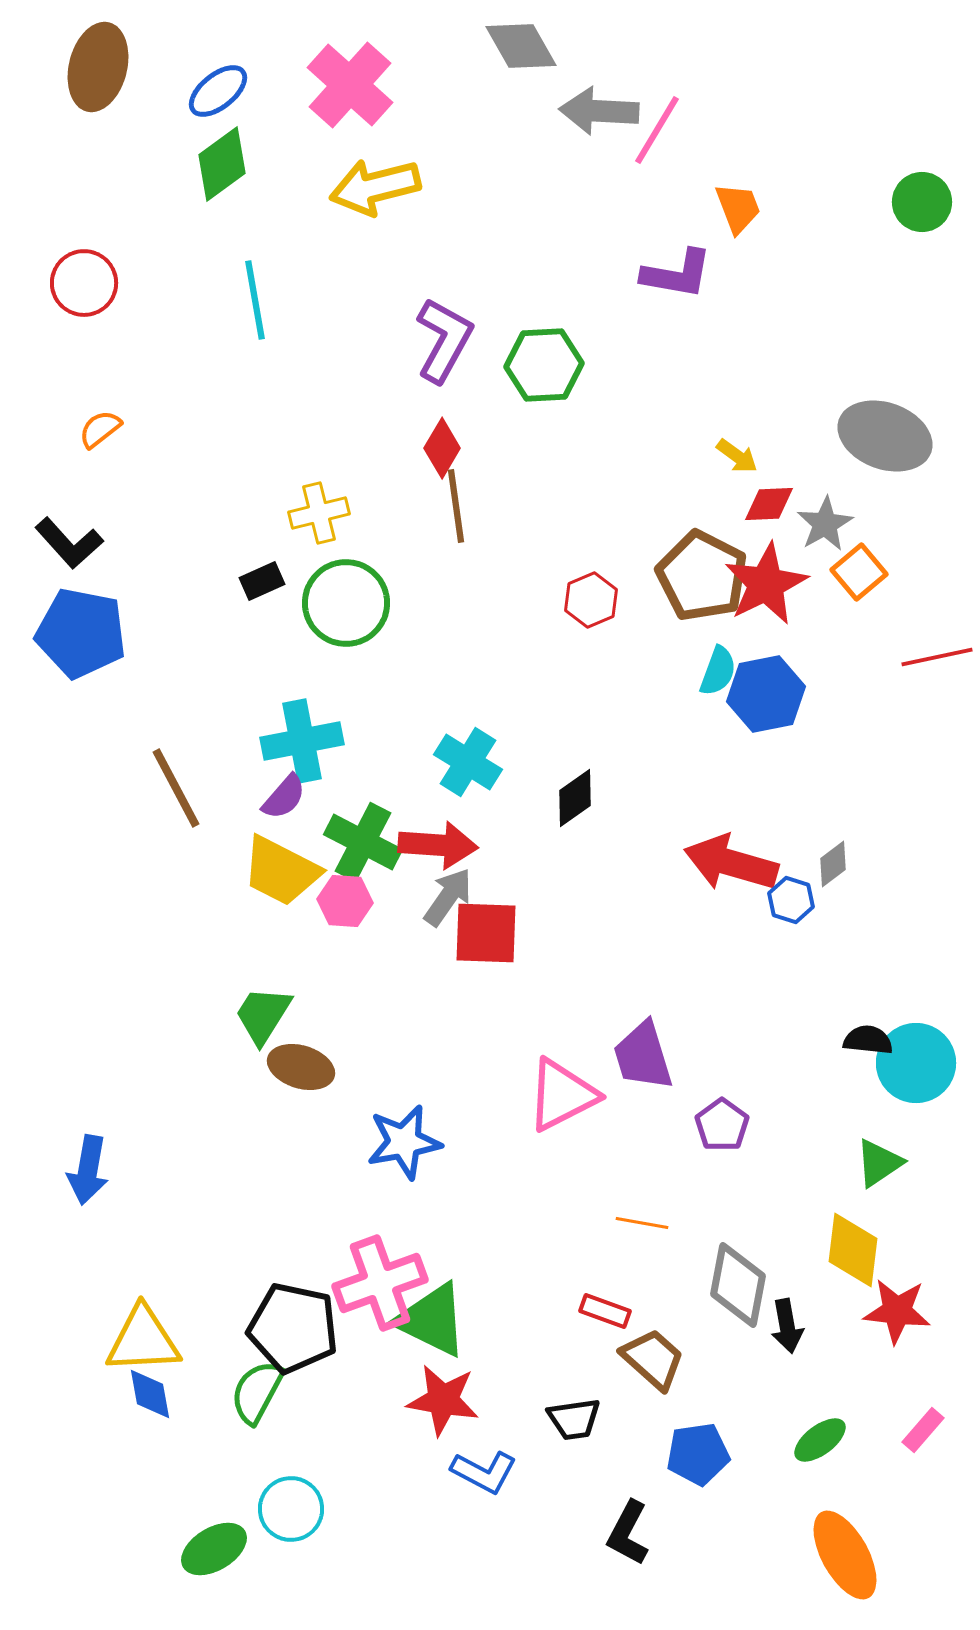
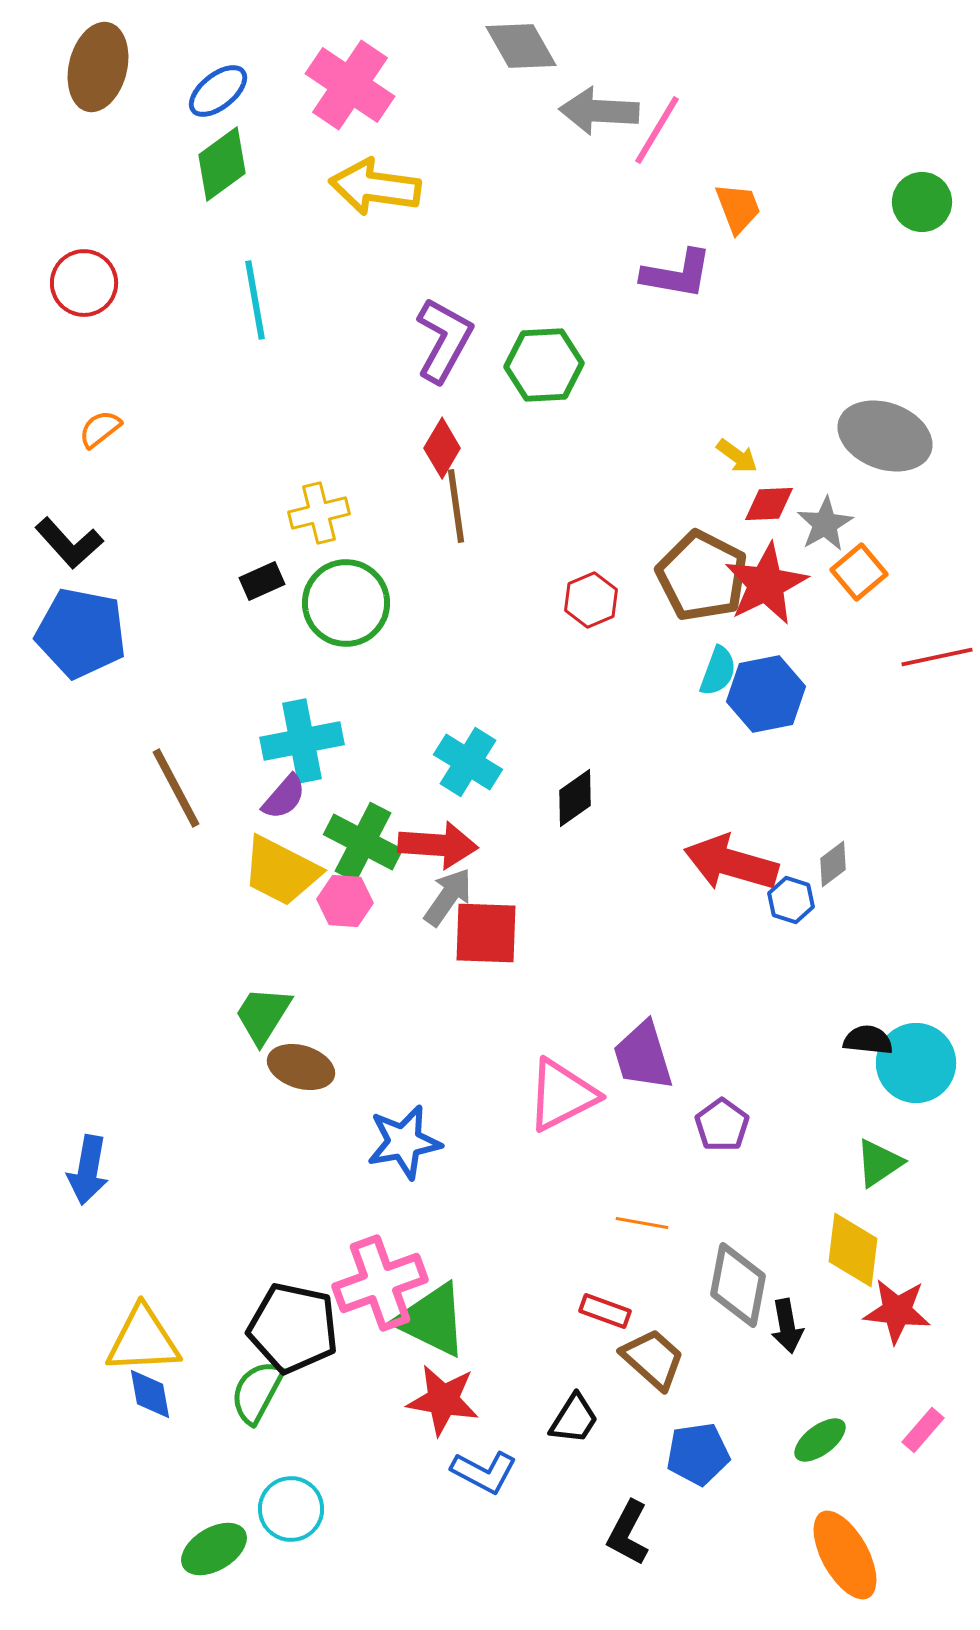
pink cross at (350, 85): rotated 8 degrees counterclockwise
yellow arrow at (375, 187): rotated 22 degrees clockwise
black trapezoid at (574, 1419): rotated 50 degrees counterclockwise
